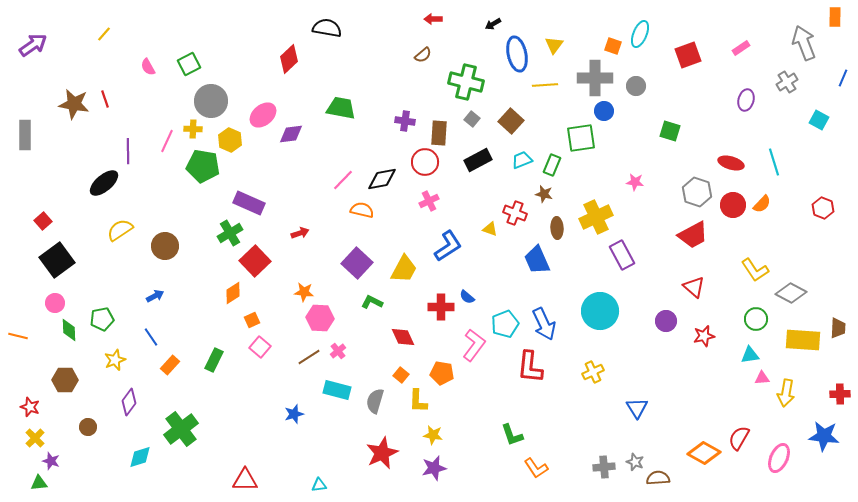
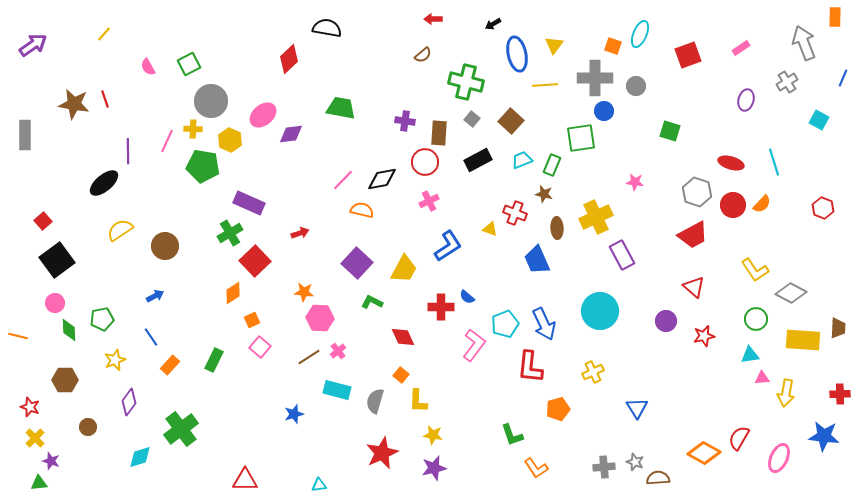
orange pentagon at (442, 373): moved 116 px right, 36 px down; rotated 25 degrees counterclockwise
